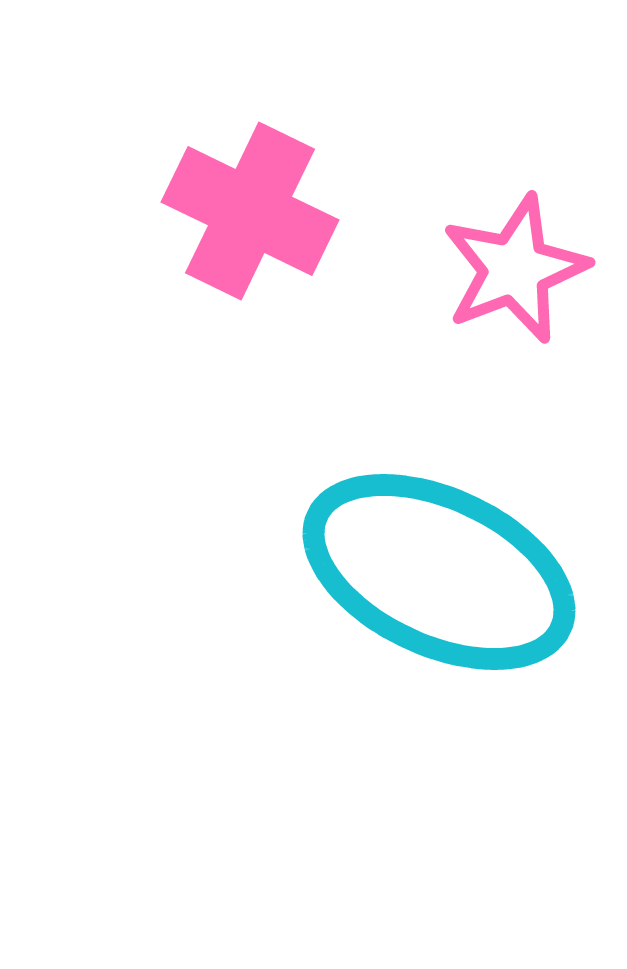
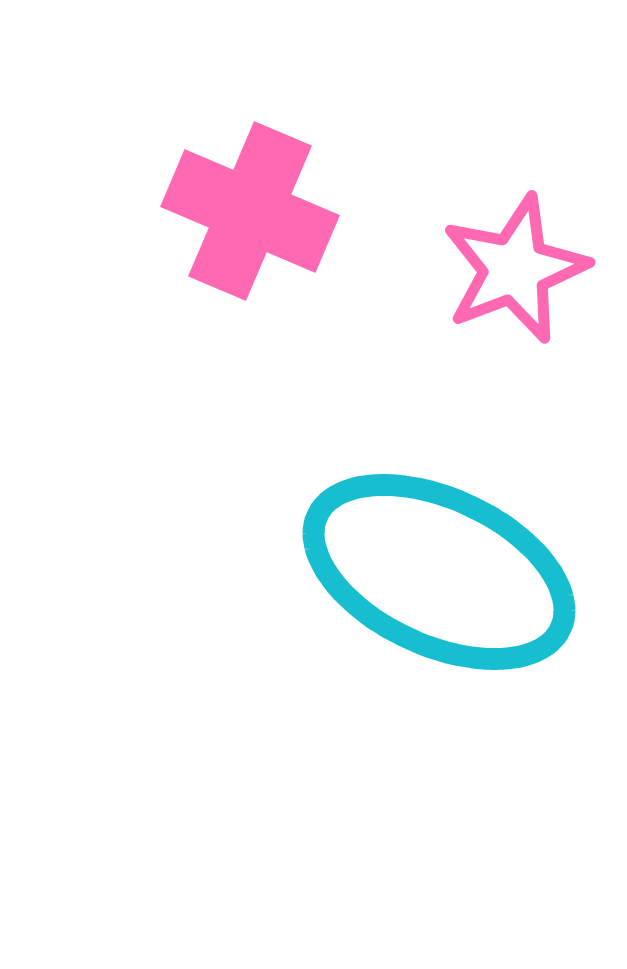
pink cross: rotated 3 degrees counterclockwise
